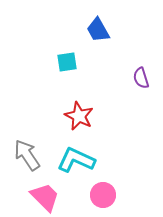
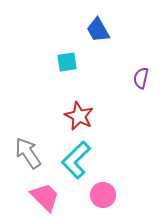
purple semicircle: rotated 30 degrees clockwise
gray arrow: moved 1 px right, 2 px up
cyan L-shape: rotated 69 degrees counterclockwise
